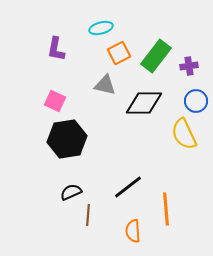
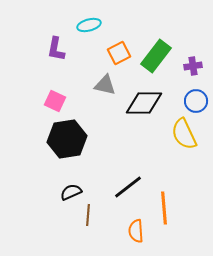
cyan ellipse: moved 12 px left, 3 px up
purple cross: moved 4 px right
orange line: moved 2 px left, 1 px up
orange semicircle: moved 3 px right
